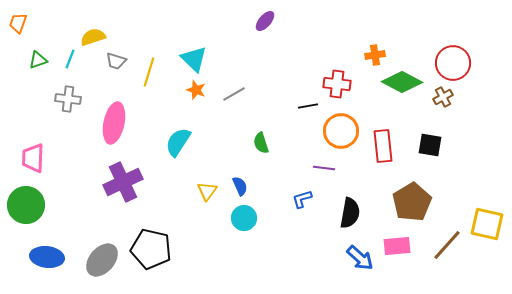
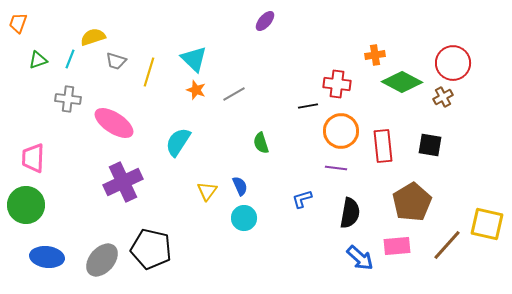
pink ellipse: rotated 69 degrees counterclockwise
purple line: moved 12 px right
